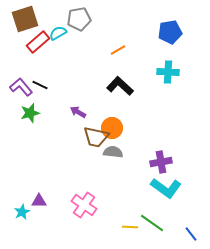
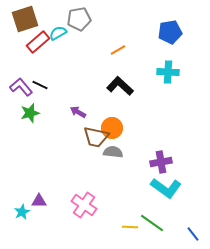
blue line: moved 2 px right
